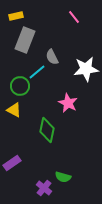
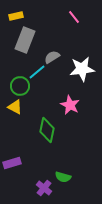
gray semicircle: rotated 84 degrees clockwise
white star: moved 4 px left
pink star: moved 2 px right, 2 px down
yellow triangle: moved 1 px right, 3 px up
purple rectangle: rotated 18 degrees clockwise
